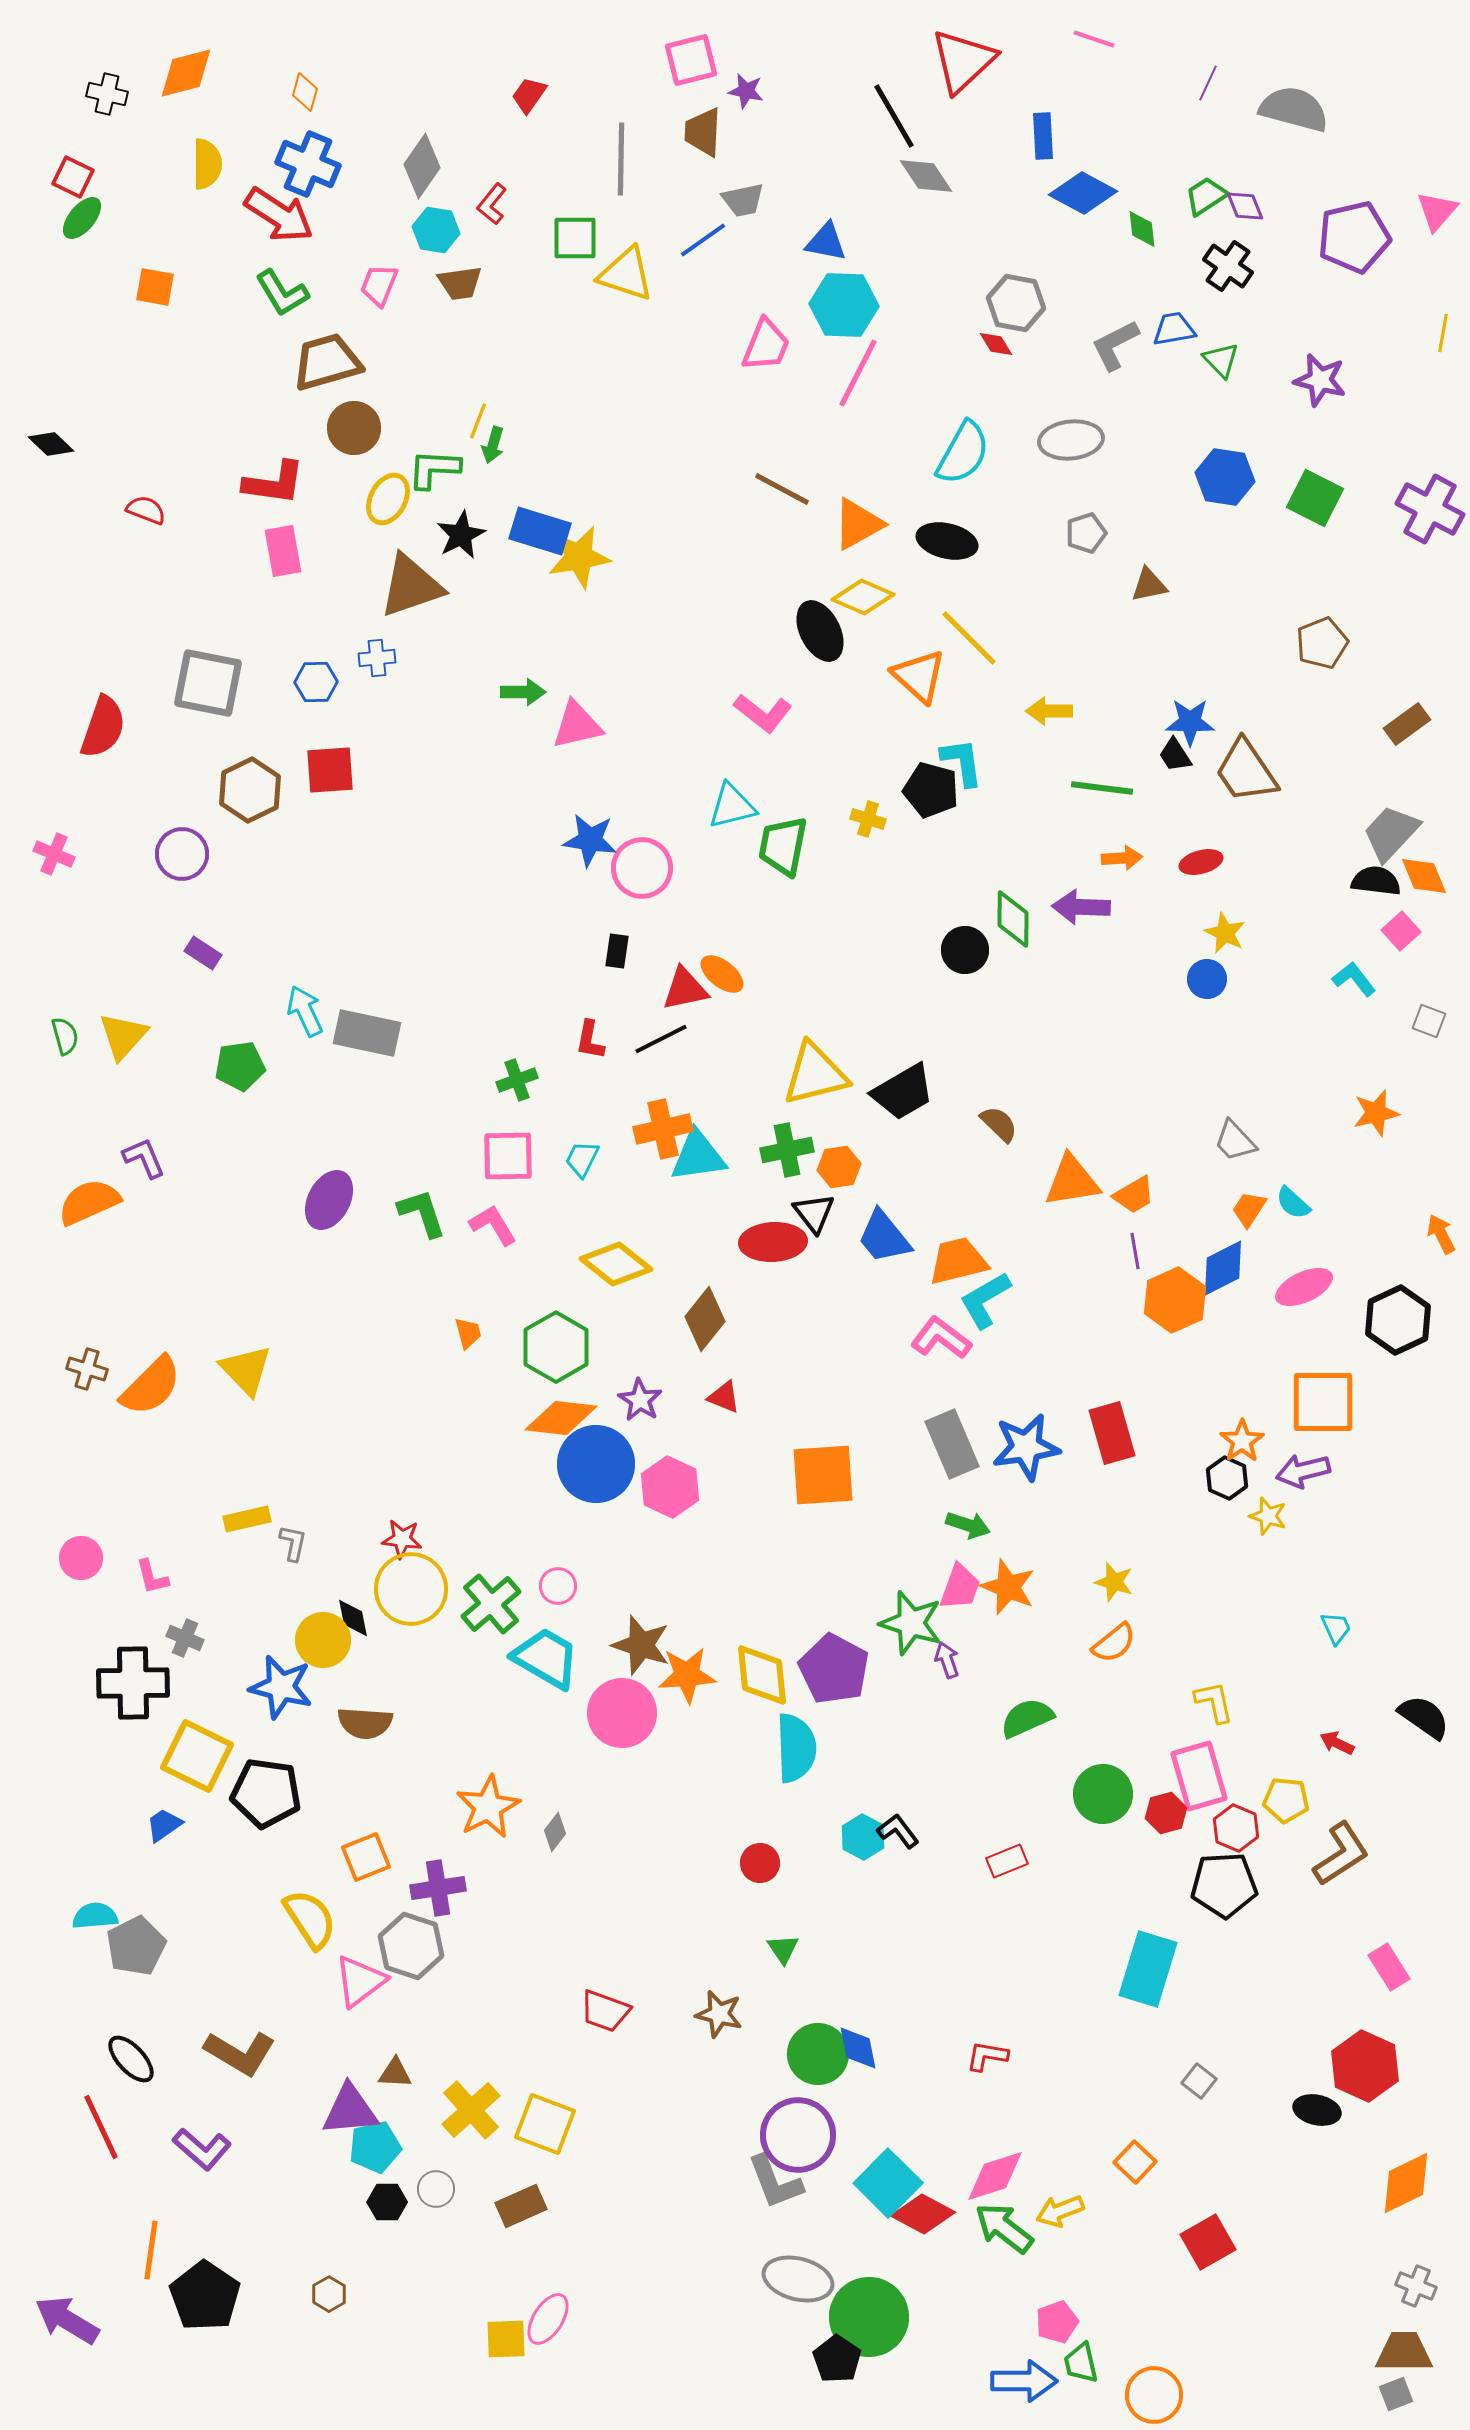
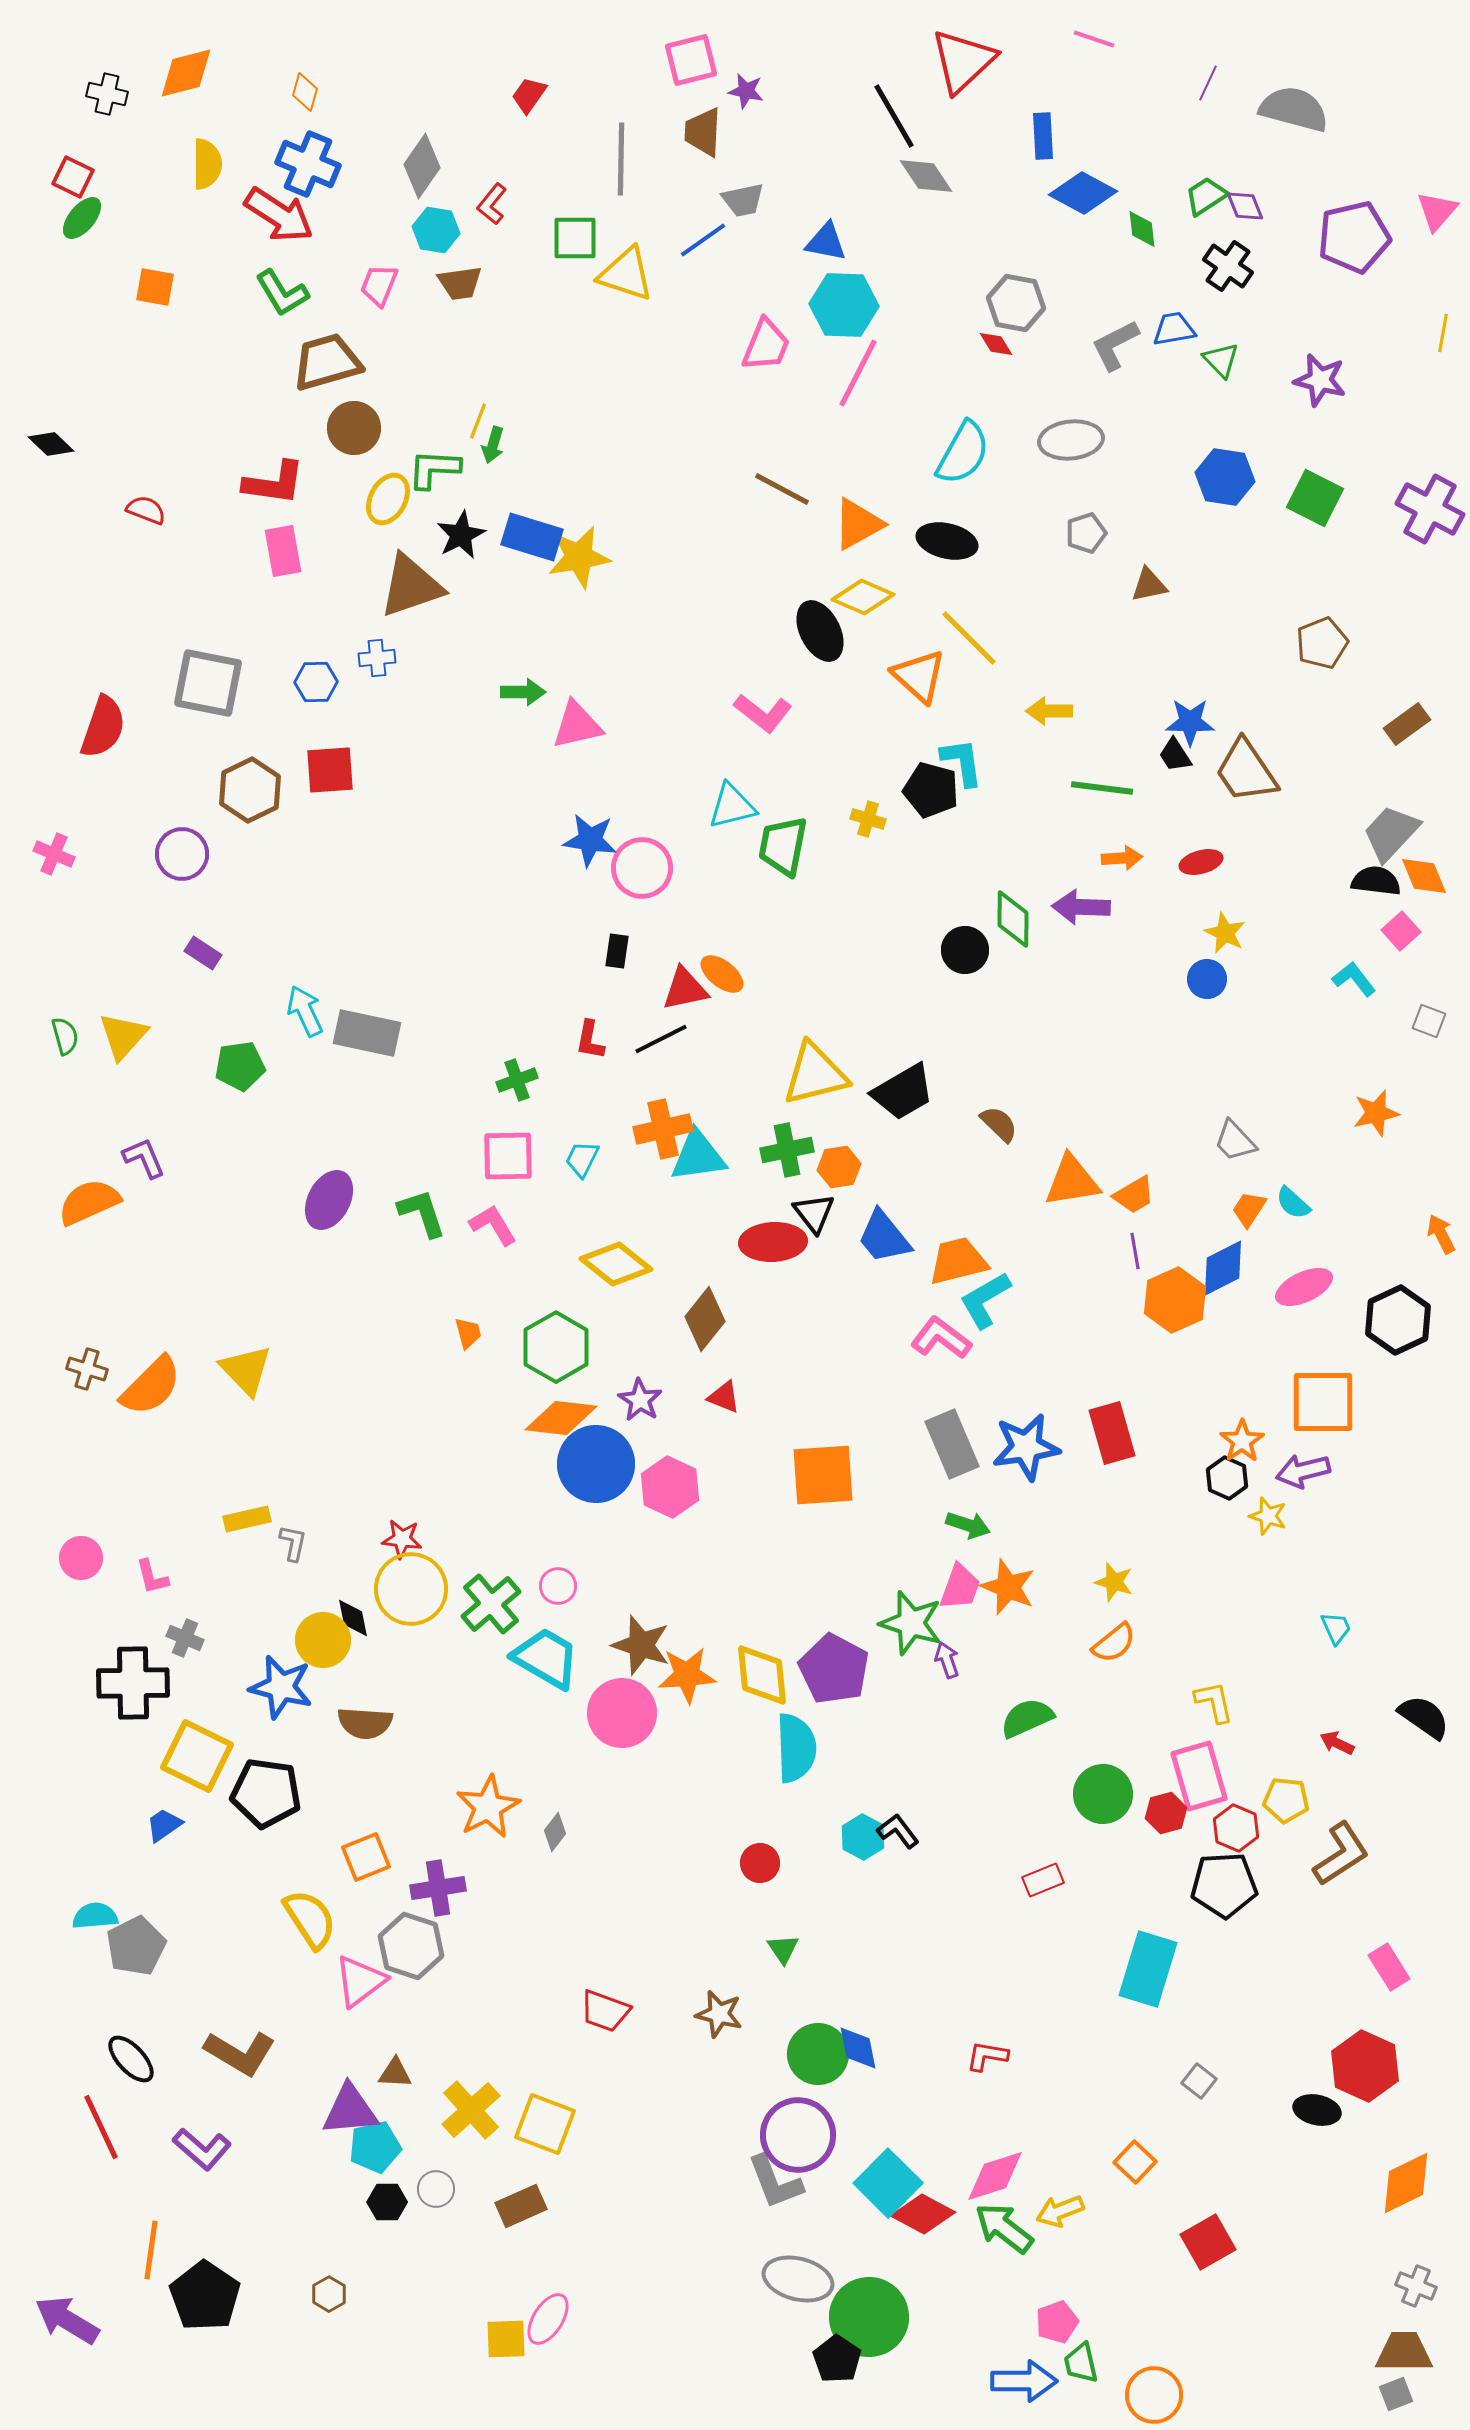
blue rectangle at (540, 531): moved 8 px left, 6 px down
red rectangle at (1007, 1861): moved 36 px right, 19 px down
